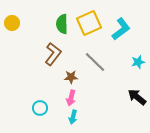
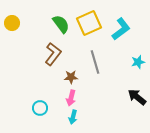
green semicircle: moved 1 px left; rotated 144 degrees clockwise
gray line: rotated 30 degrees clockwise
